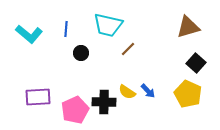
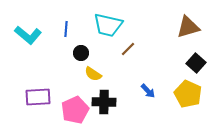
cyan L-shape: moved 1 px left, 1 px down
yellow semicircle: moved 34 px left, 18 px up
